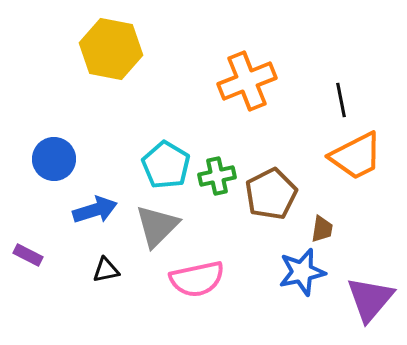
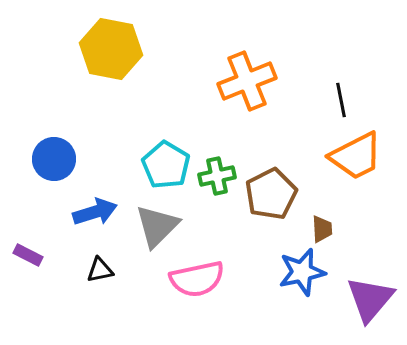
blue arrow: moved 2 px down
brown trapezoid: rotated 12 degrees counterclockwise
black triangle: moved 6 px left
